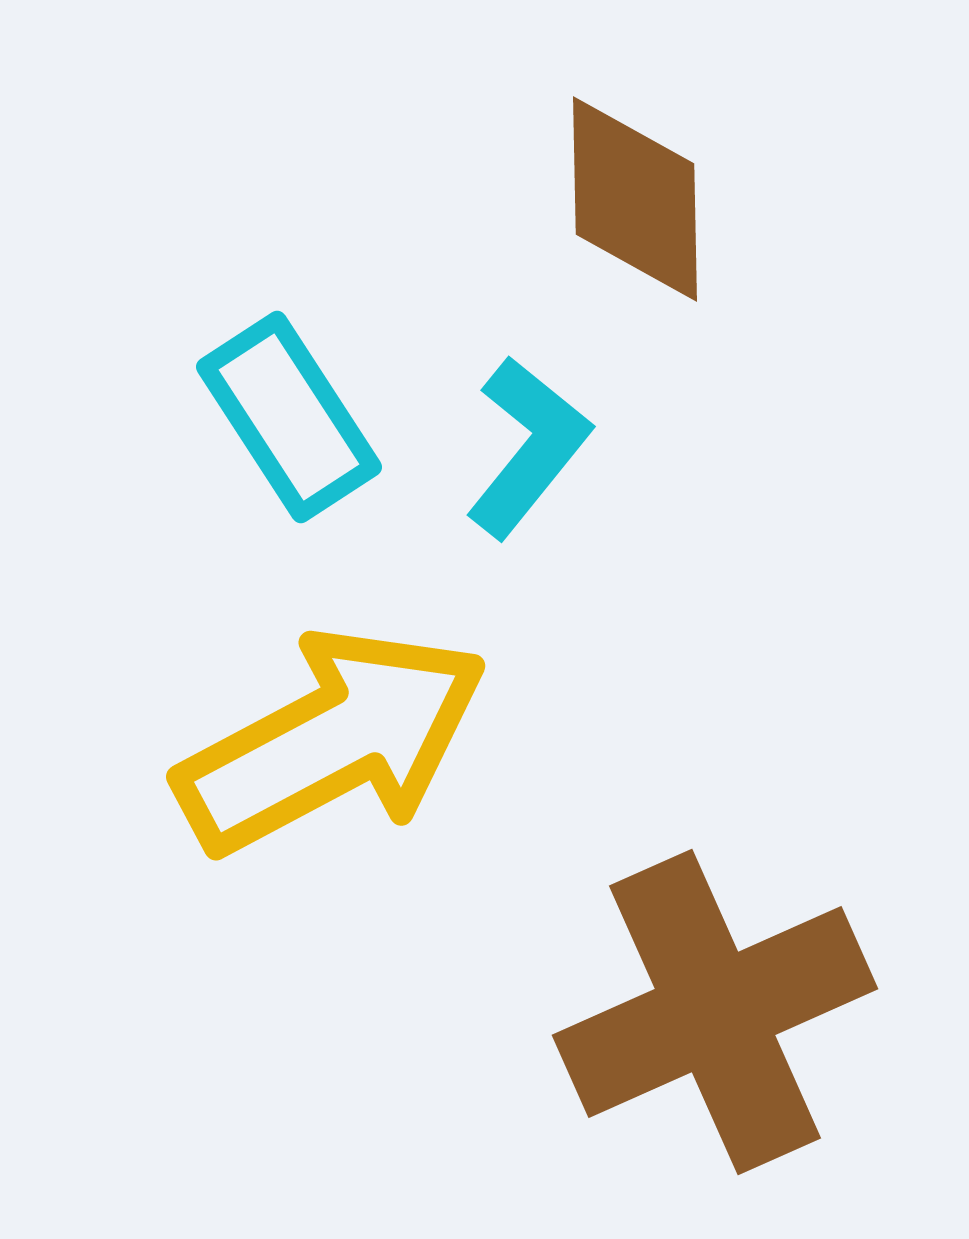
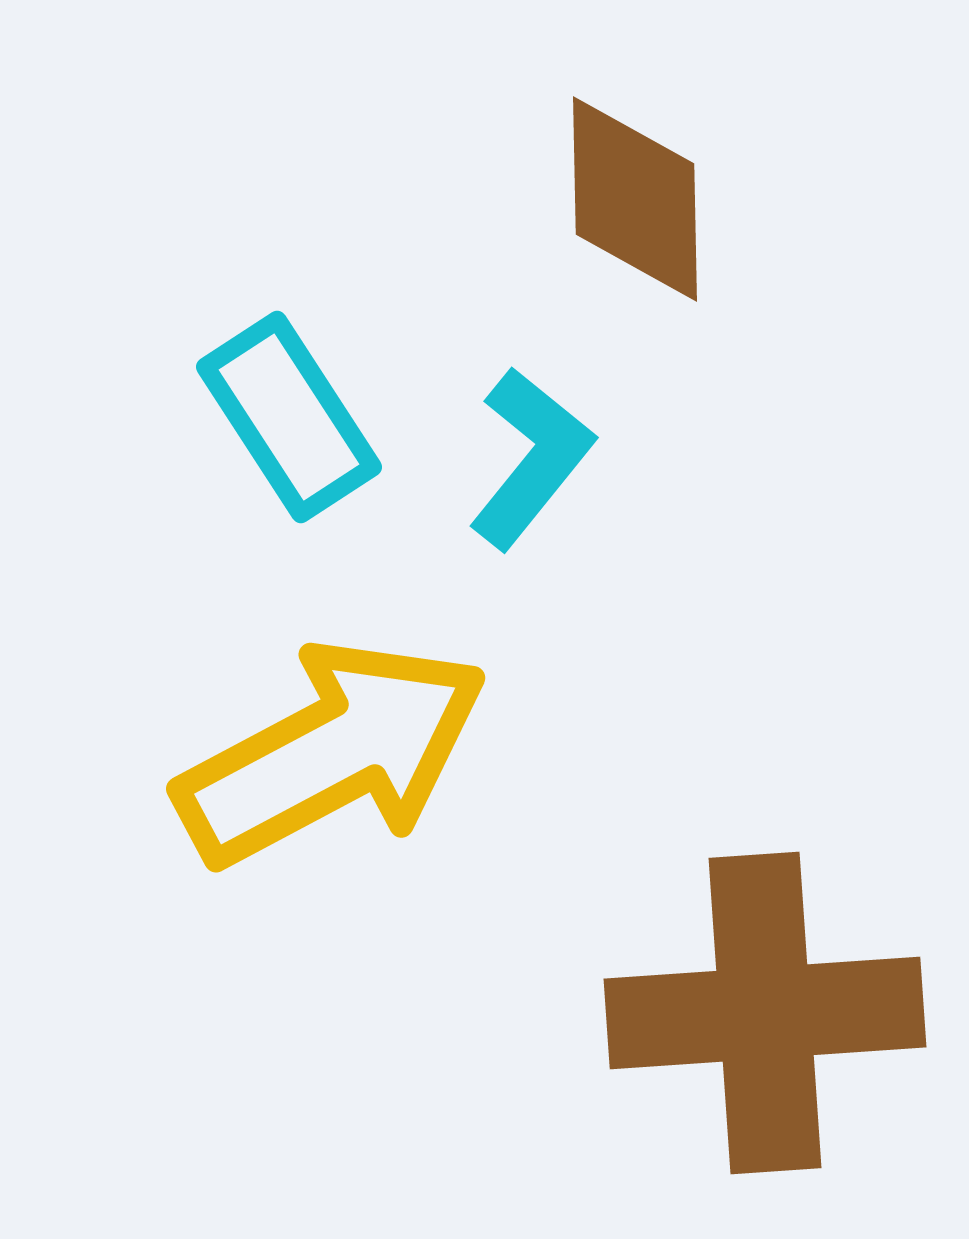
cyan L-shape: moved 3 px right, 11 px down
yellow arrow: moved 12 px down
brown cross: moved 50 px right, 1 px down; rotated 20 degrees clockwise
